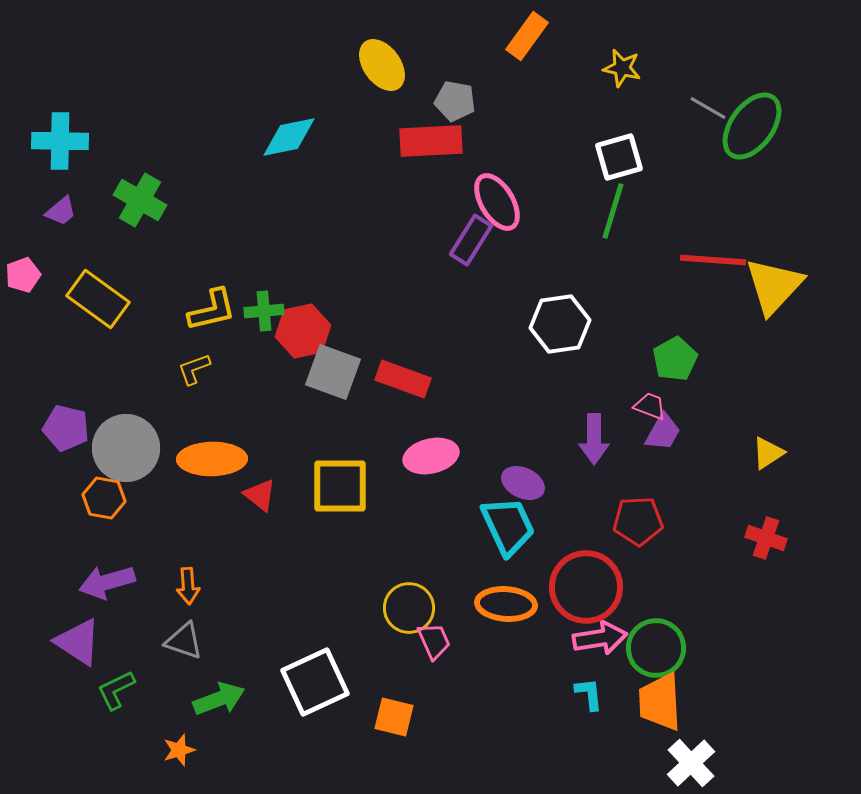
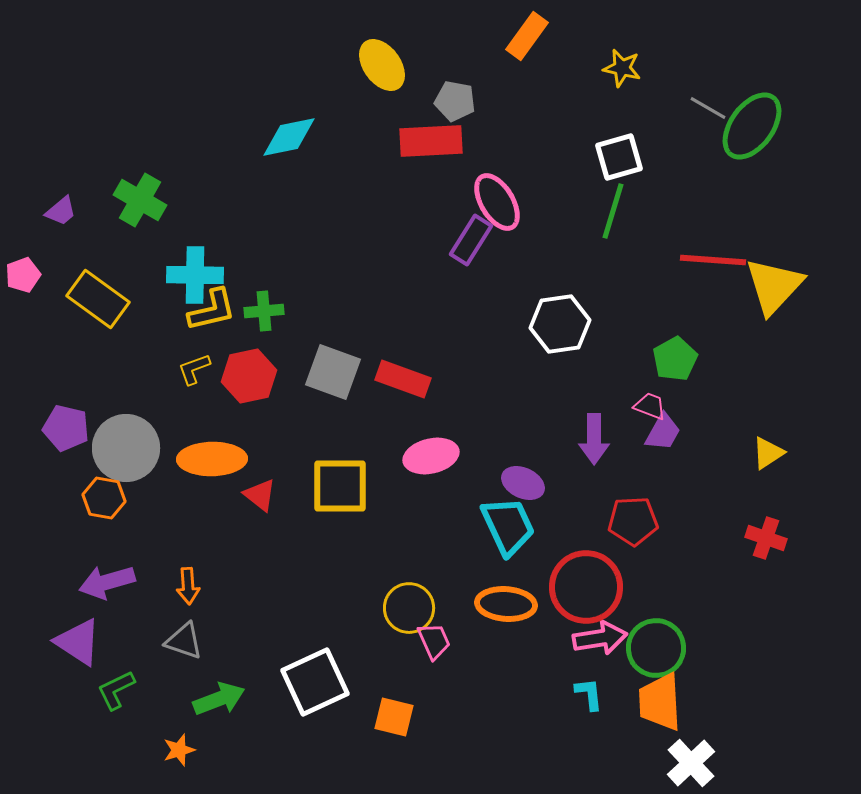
cyan cross at (60, 141): moved 135 px right, 134 px down
red hexagon at (303, 331): moved 54 px left, 45 px down
red pentagon at (638, 521): moved 5 px left
